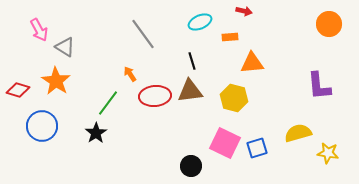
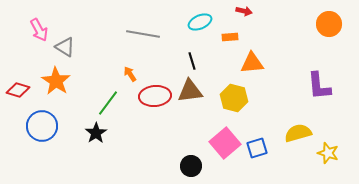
gray line: rotated 44 degrees counterclockwise
pink square: rotated 24 degrees clockwise
yellow star: rotated 10 degrees clockwise
